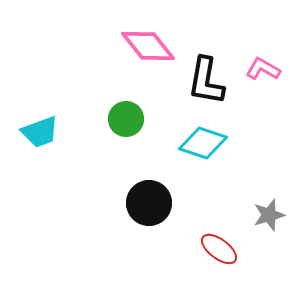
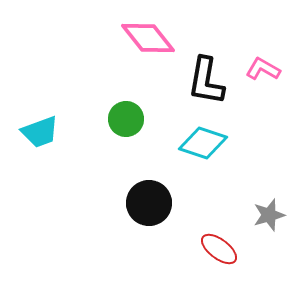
pink diamond: moved 8 px up
